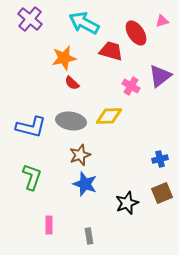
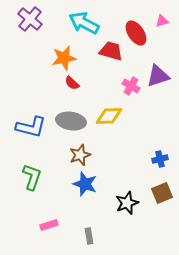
purple triangle: moved 2 px left; rotated 20 degrees clockwise
pink rectangle: rotated 72 degrees clockwise
